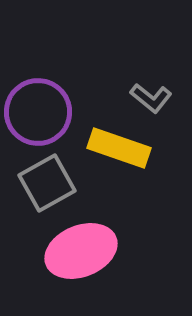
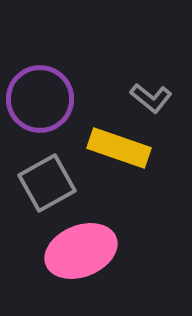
purple circle: moved 2 px right, 13 px up
